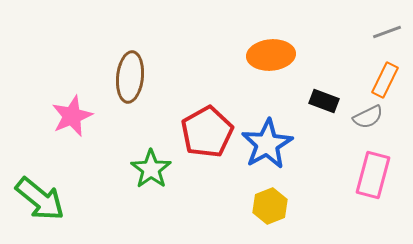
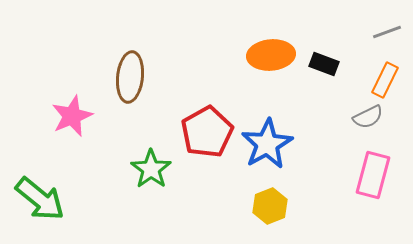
black rectangle: moved 37 px up
